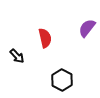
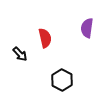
purple semicircle: rotated 30 degrees counterclockwise
black arrow: moved 3 px right, 2 px up
